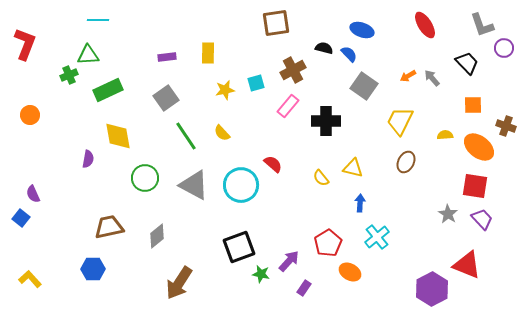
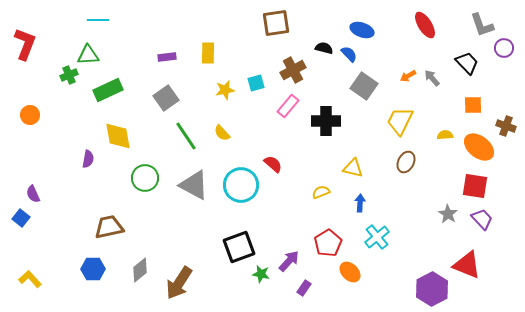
yellow semicircle at (321, 178): moved 14 px down; rotated 108 degrees clockwise
gray diamond at (157, 236): moved 17 px left, 34 px down
orange ellipse at (350, 272): rotated 15 degrees clockwise
